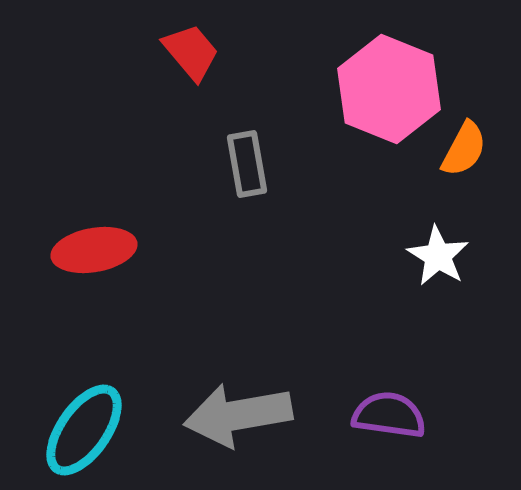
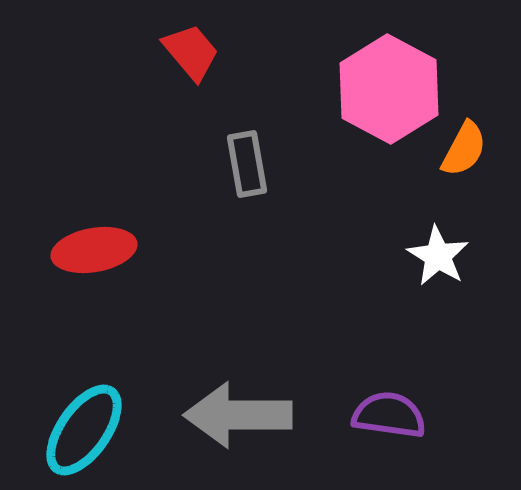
pink hexagon: rotated 6 degrees clockwise
gray arrow: rotated 10 degrees clockwise
